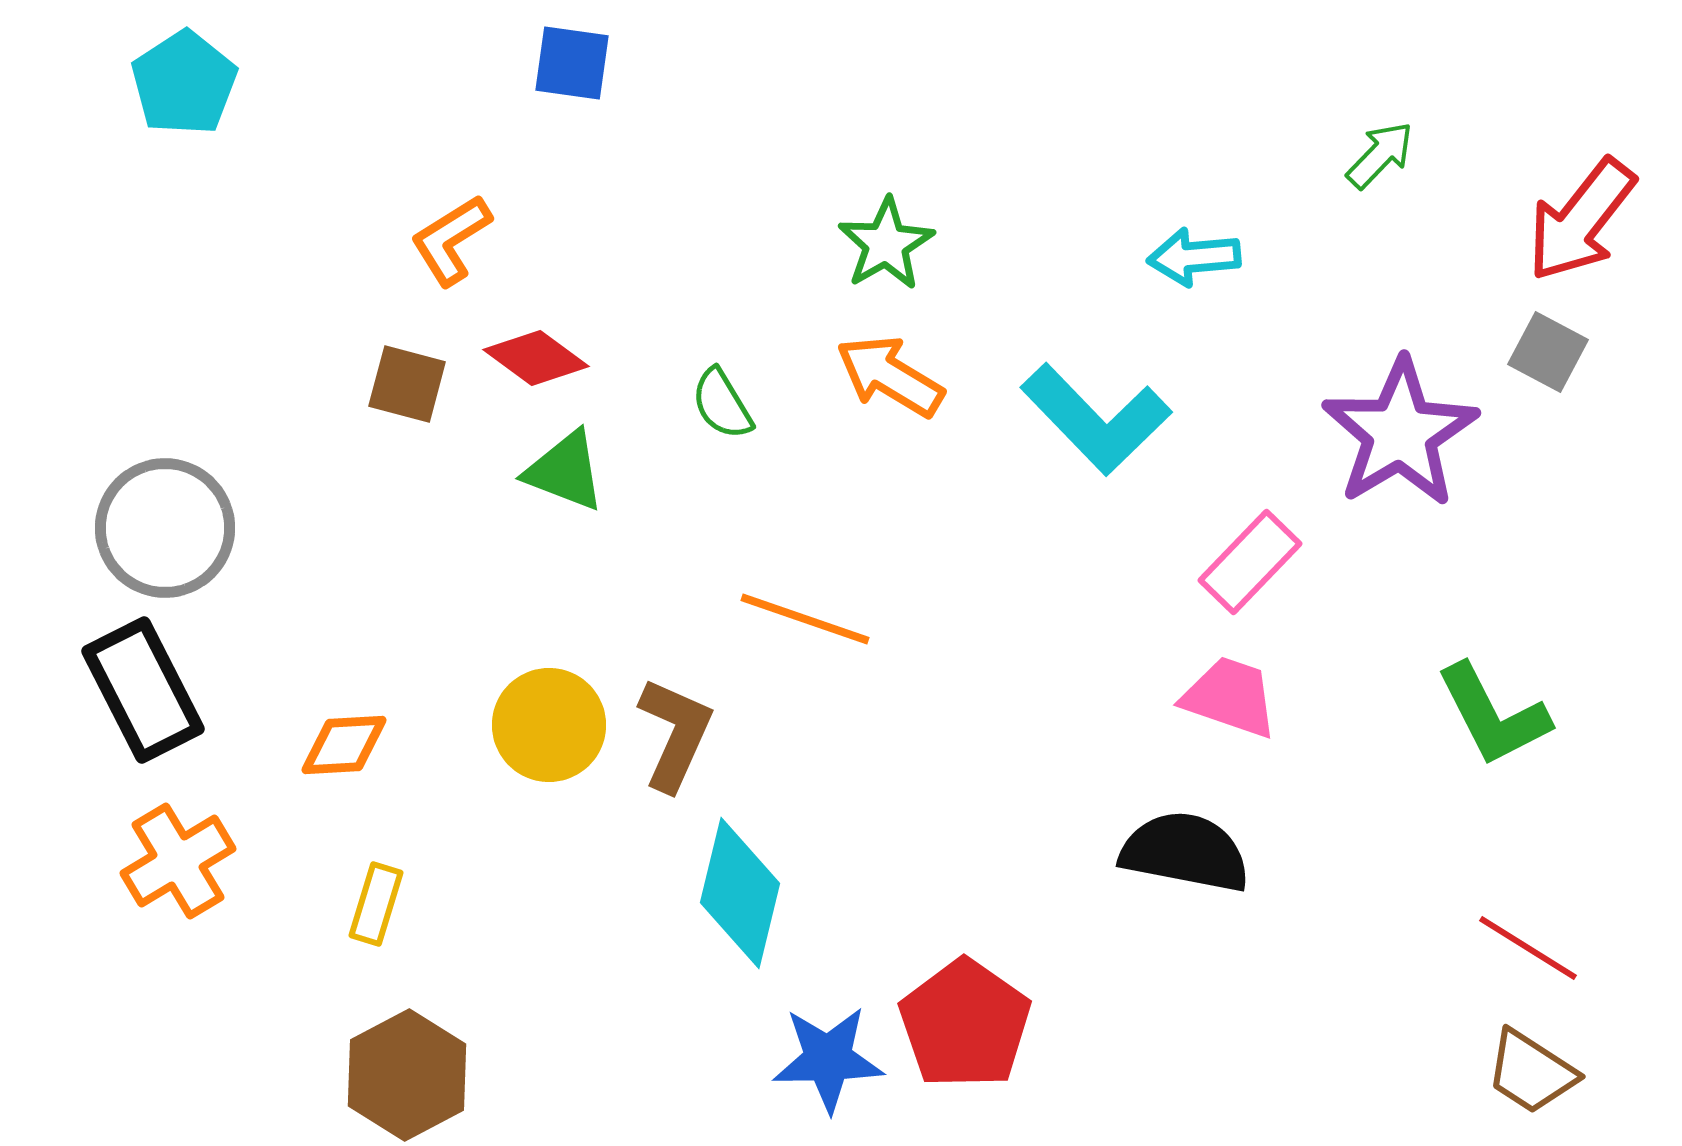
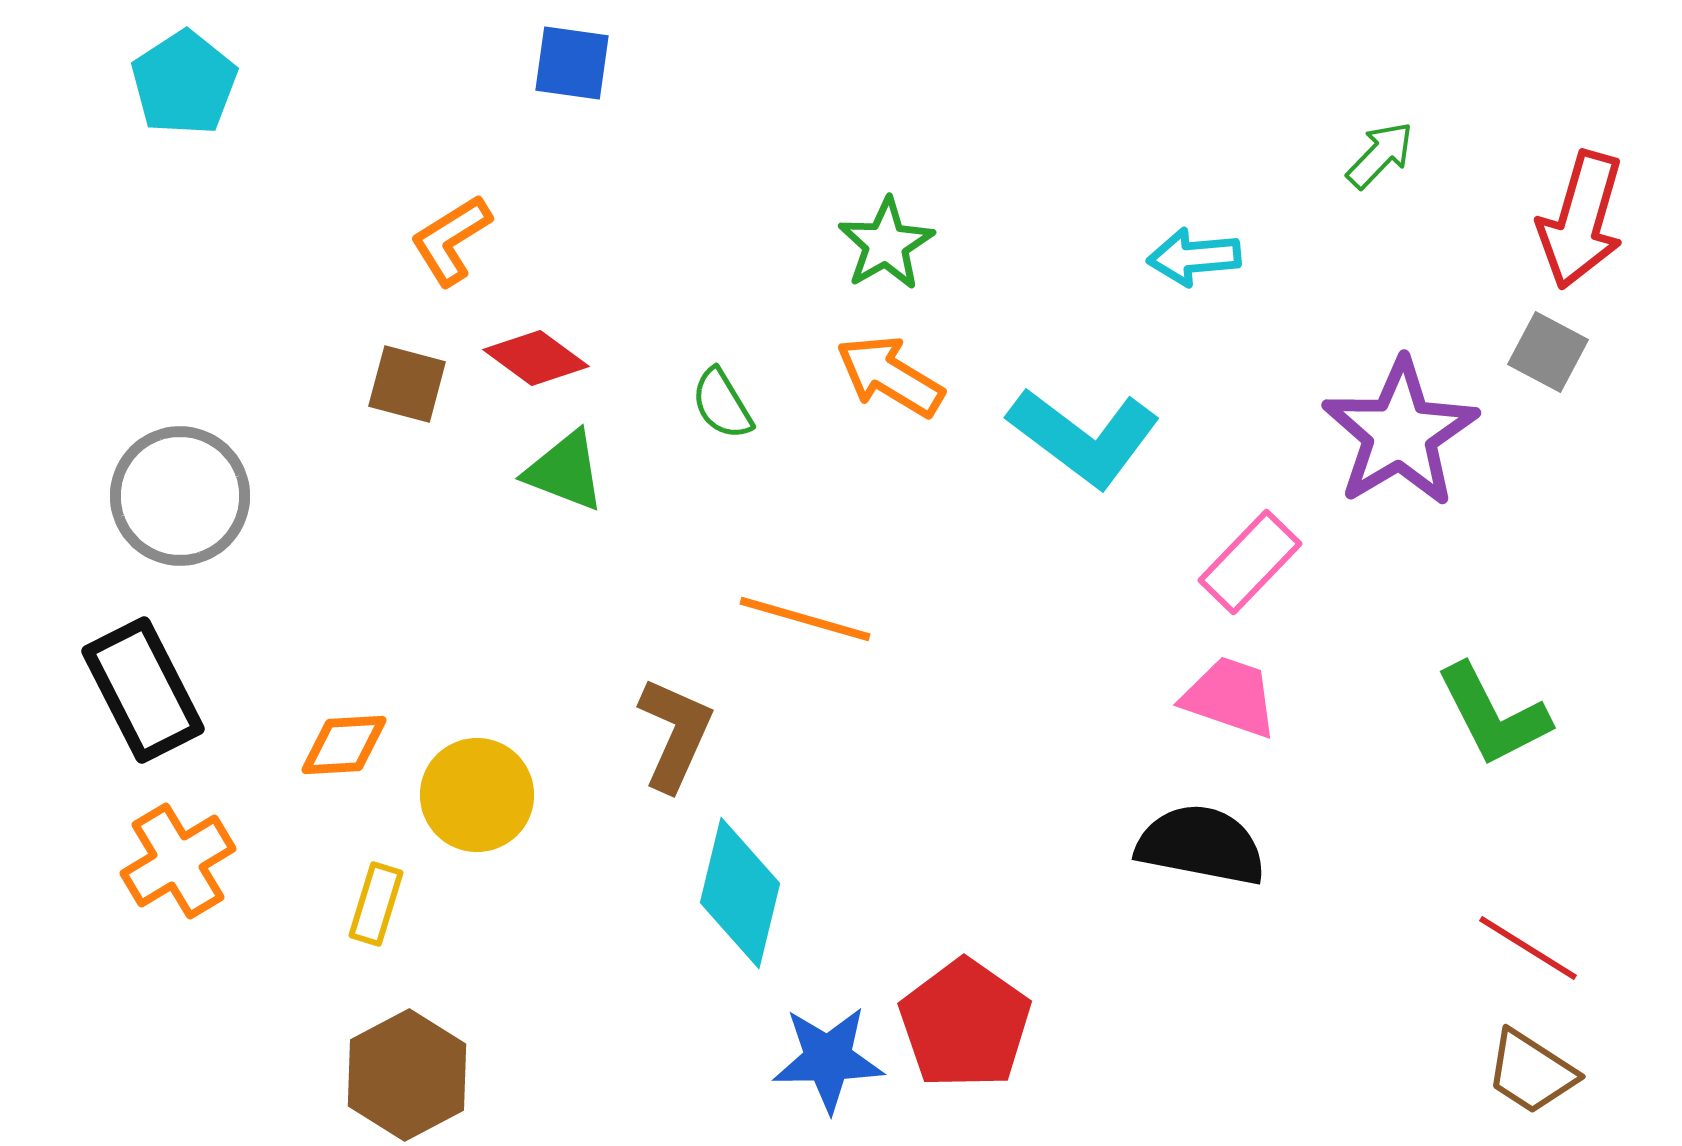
red arrow: rotated 22 degrees counterclockwise
cyan L-shape: moved 12 px left, 18 px down; rotated 9 degrees counterclockwise
gray circle: moved 15 px right, 32 px up
orange line: rotated 3 degrees counterclockwise
yellow circle: moved 72 px left, 70 px down
black semicircle: moved 16 px right, 7 px up
